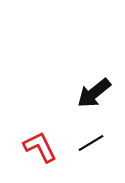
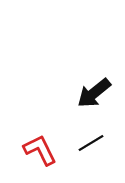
red L-shape: moved 3 px down
